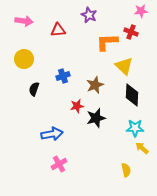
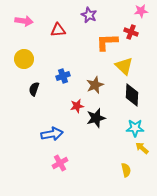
pink cross: moved 1 px right, 1 px up
